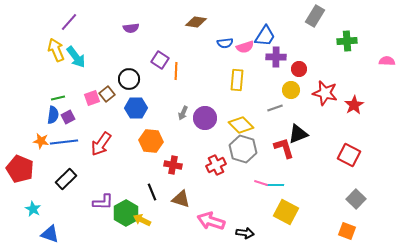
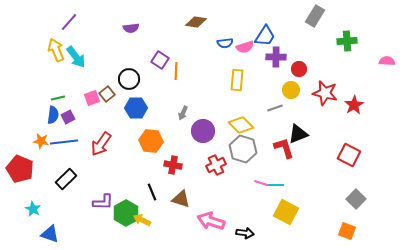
purple circle at (205, 118): moved 2 px left, 13 px down
